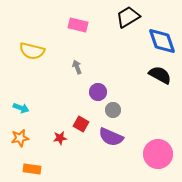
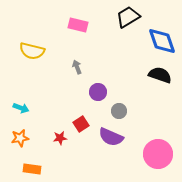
black semicircle: rotated 10 degrees counterclockwise
gray circle: moved 6 px right, 1 px down
red square: rotated 28 degrees clockwise
